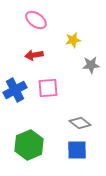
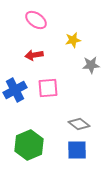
gray diamond: moved 1 px left, 1 px down
